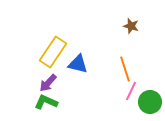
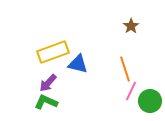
brown star: rotated 21 degrees clockwise
yellow rectangle: rotated 36 degrees clockwise
green circle: moved 1 px up
